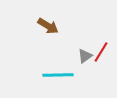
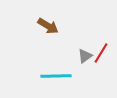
red line: moved 1 px down
cyan line: moved 2 px left, 1 px down
